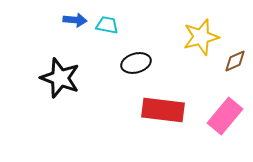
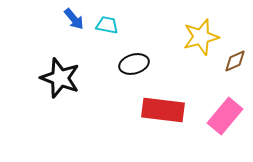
blue arrow: moved 1 px left, 1 px up; rotated 45 degrees clockwise
black ellipse: moved 2 px left, 1 px down
